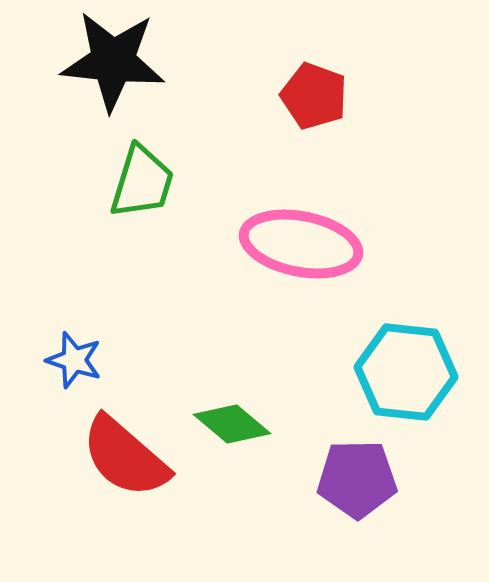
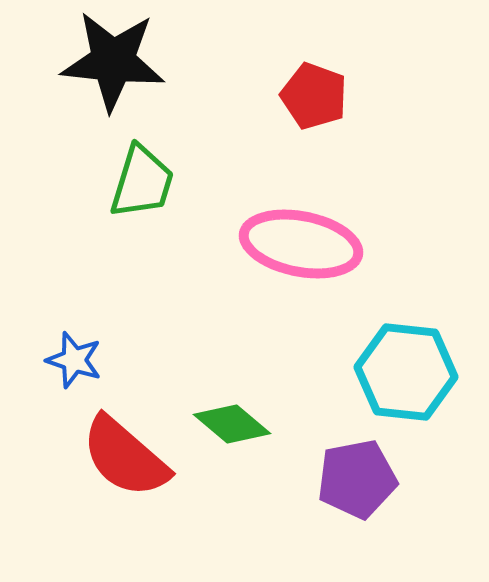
purple pentagon: rotated 10 degrees counterclockwise
